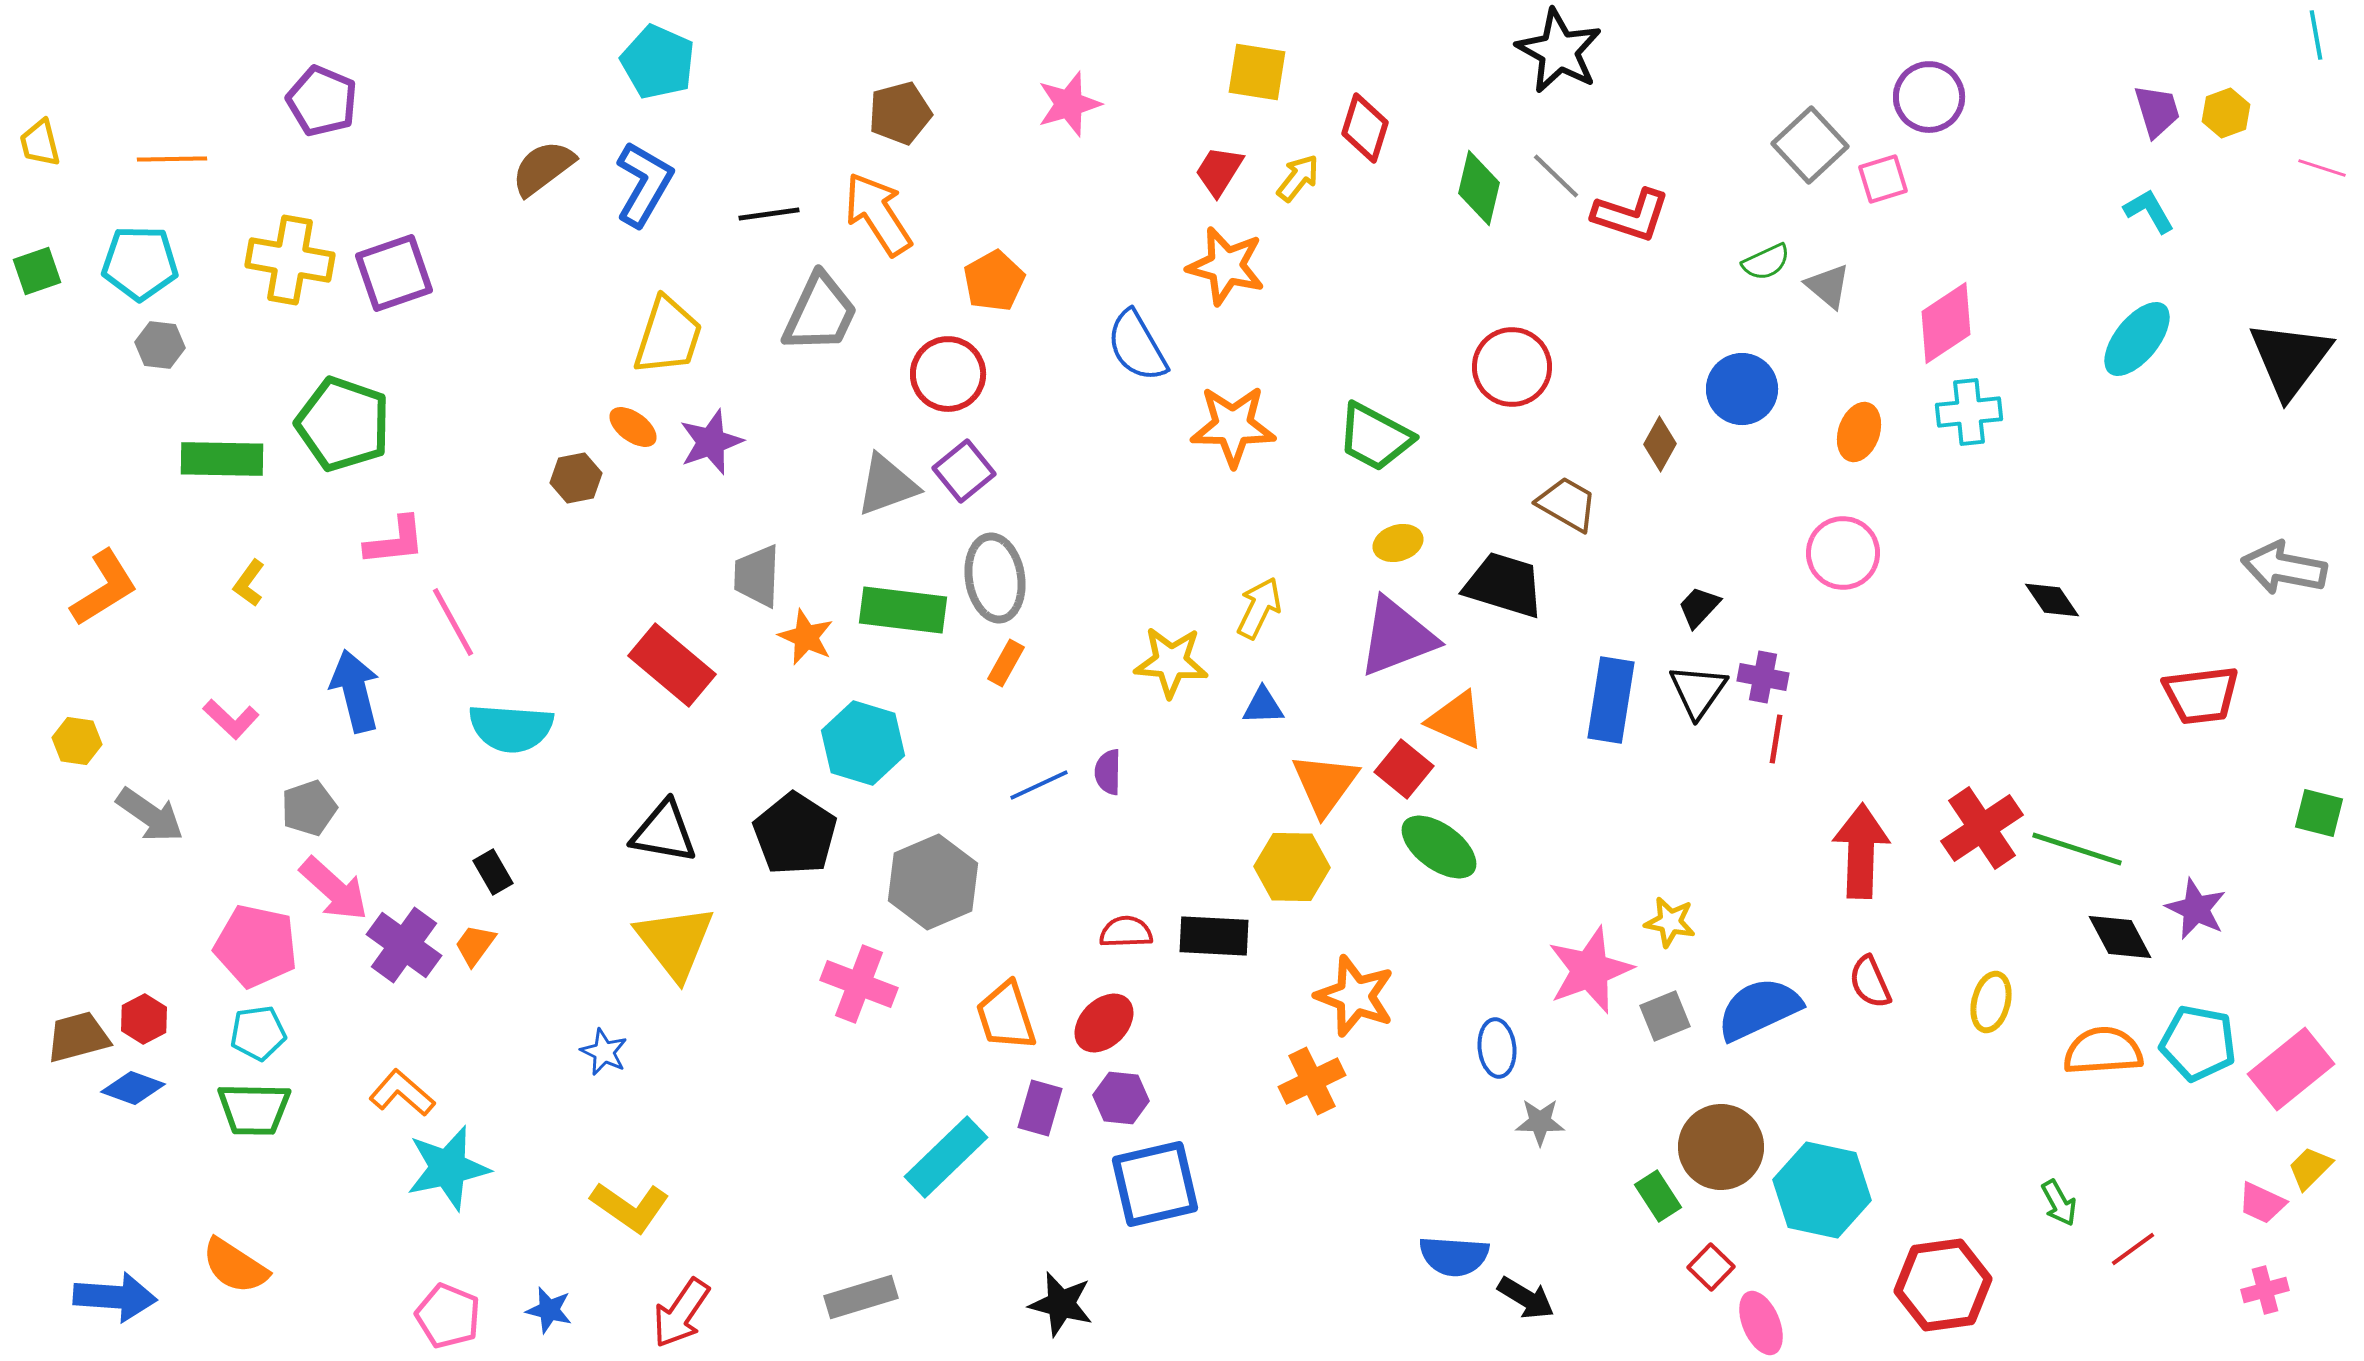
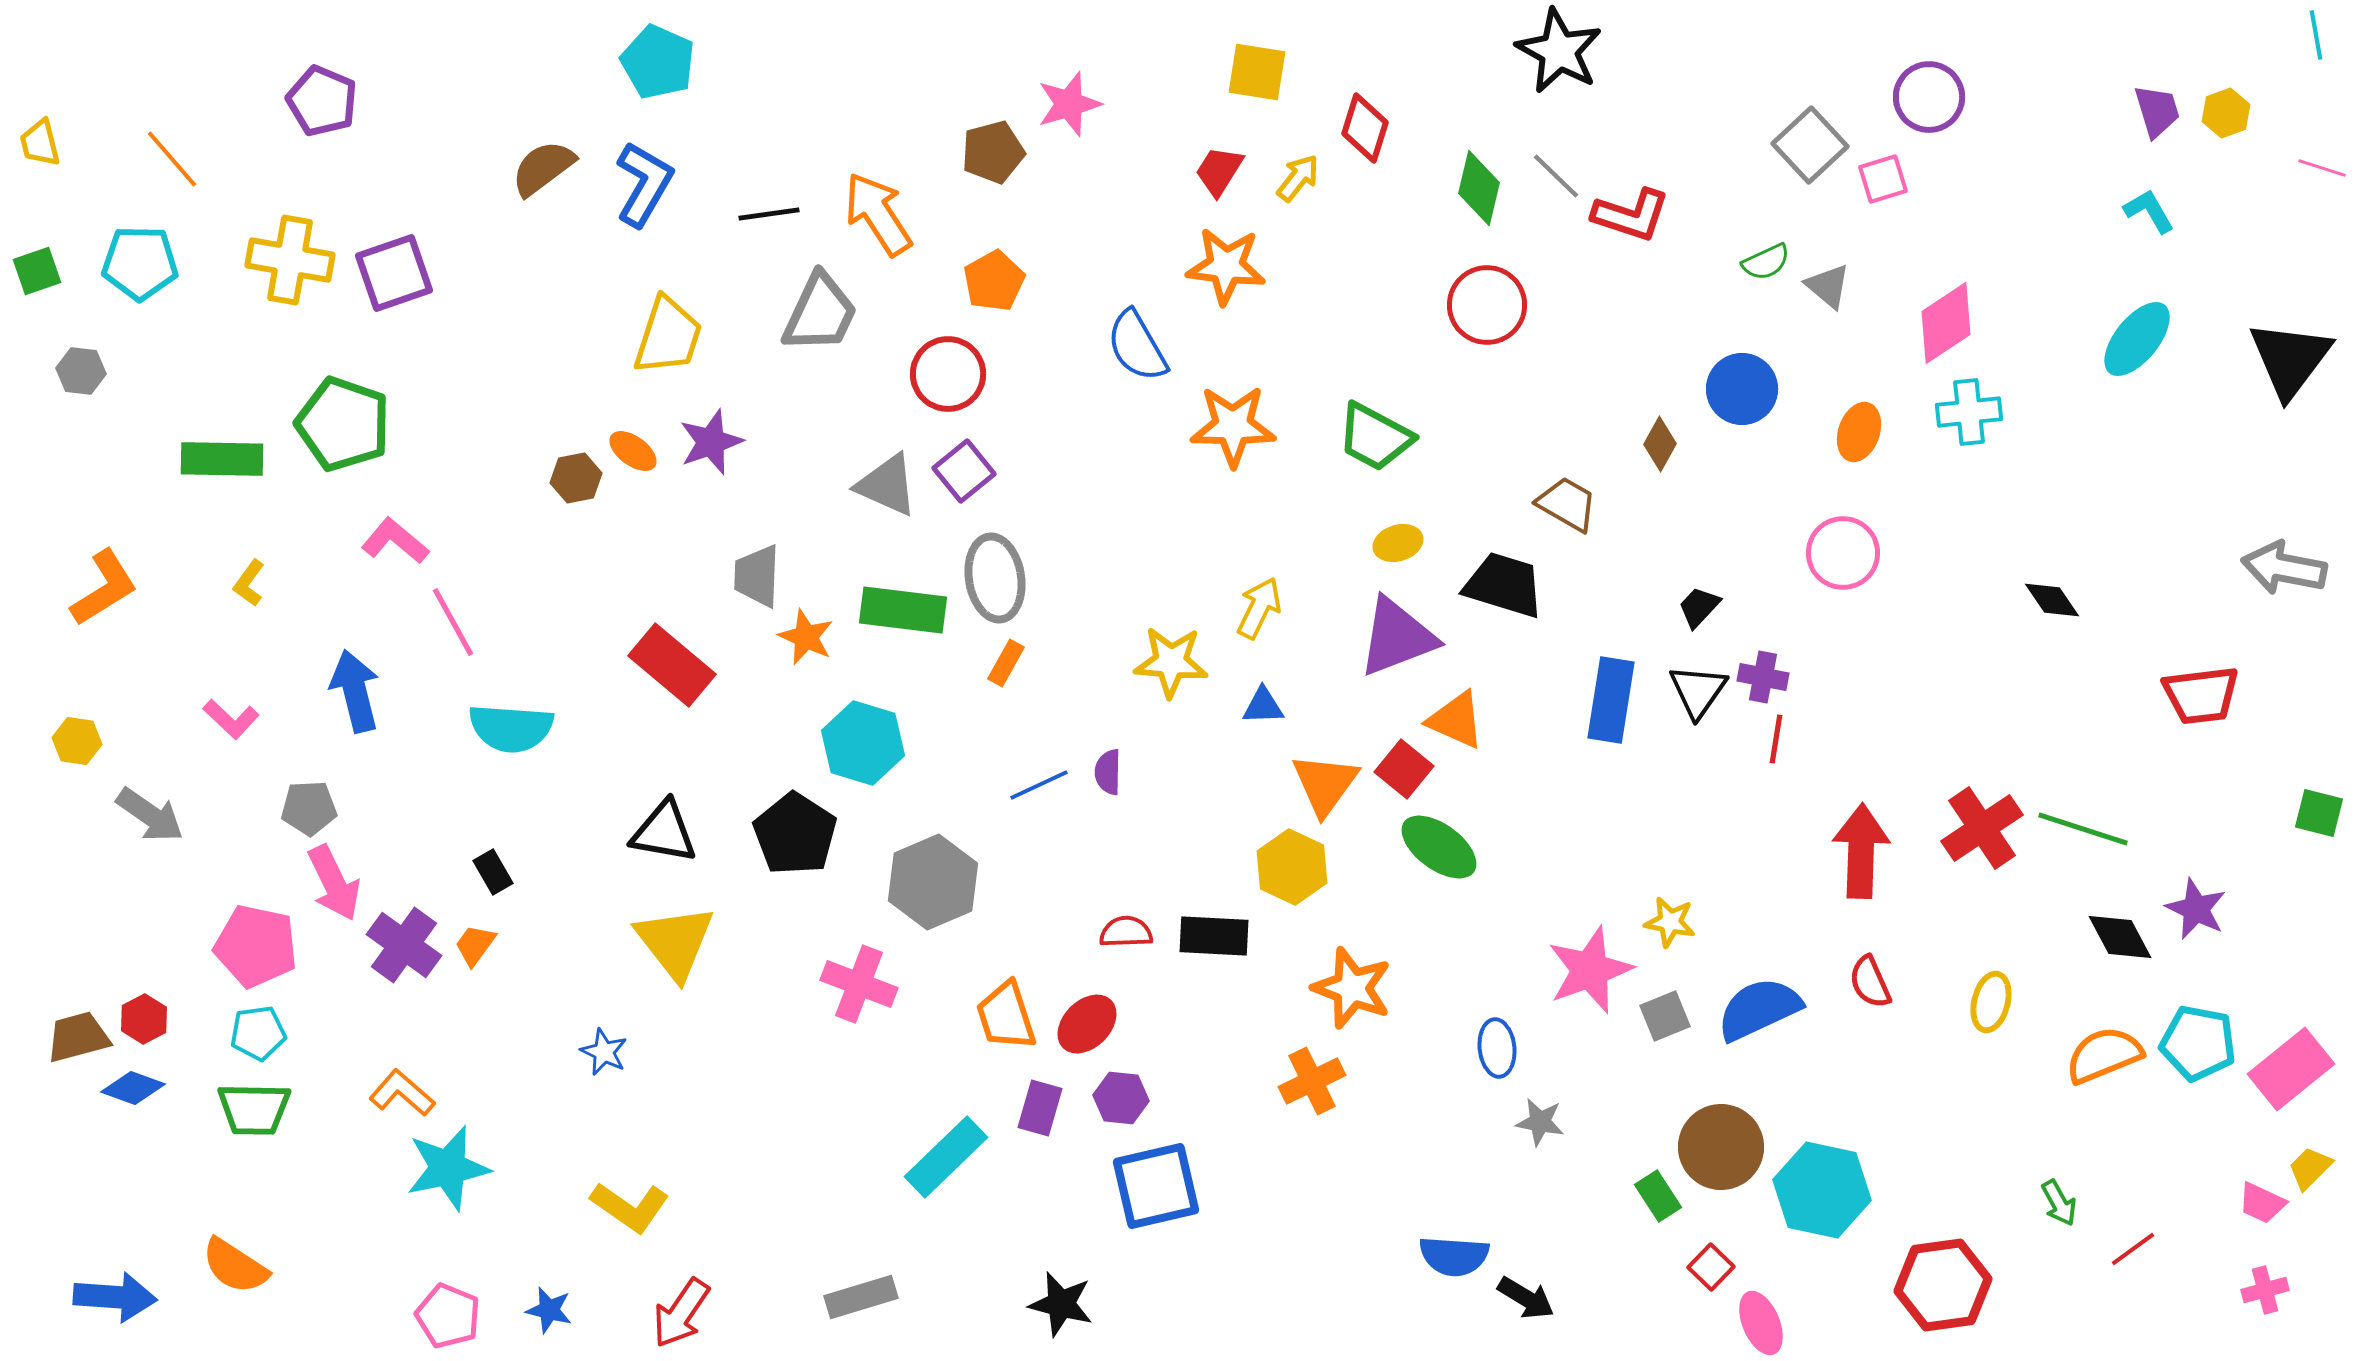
brown pentagon at (900, 113): moved 93 px right, 39 px down
orange line at (172, 159): rotated 50 degrees clockwise
orange star at (1226, 266): rotated 8 degrees counterclockwise
gray hexagon at (160, 345): moved 79 px left, 26 px down
red circle at (1512, 367): moved 25 px left, 62 px up
orange ellipse at (633, 427): moved 24 px down
gray triangle at (887, 485): rotated 44 degrees clockwise
pink L-shape at (395, 541): rotated 134 degrees counterclockwise
gray pentagon at (309, 808): rotated 16 degrees clockwise
green line at (2077, 849): moved 6 px right, 20 px up
yellow hexagon at (1292, 867): rotated 24 degrees clockwise
pink arrow at (334, 889): moved 6 px up; rotated 22 degrees clockwise
orange star at (1355, 996): moved 3 px left, 8 px up
red ellipse at (1104, 1023): moved 17 px left, 1 px down
orange semicircle at (2103, 1051): moved 1 px right, 4 px down; rotated 18 degrees counterclockwise
gray star at (1540, 1122): rotated 9 degrees clockwise
blue square at (1155, 1184): moved 1 px right, 2 px down
